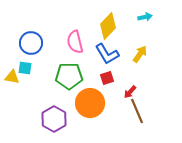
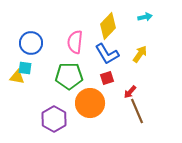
pink semicircle: rotated 20 degrees clockwise
yellow triangle: moved 5 px right
